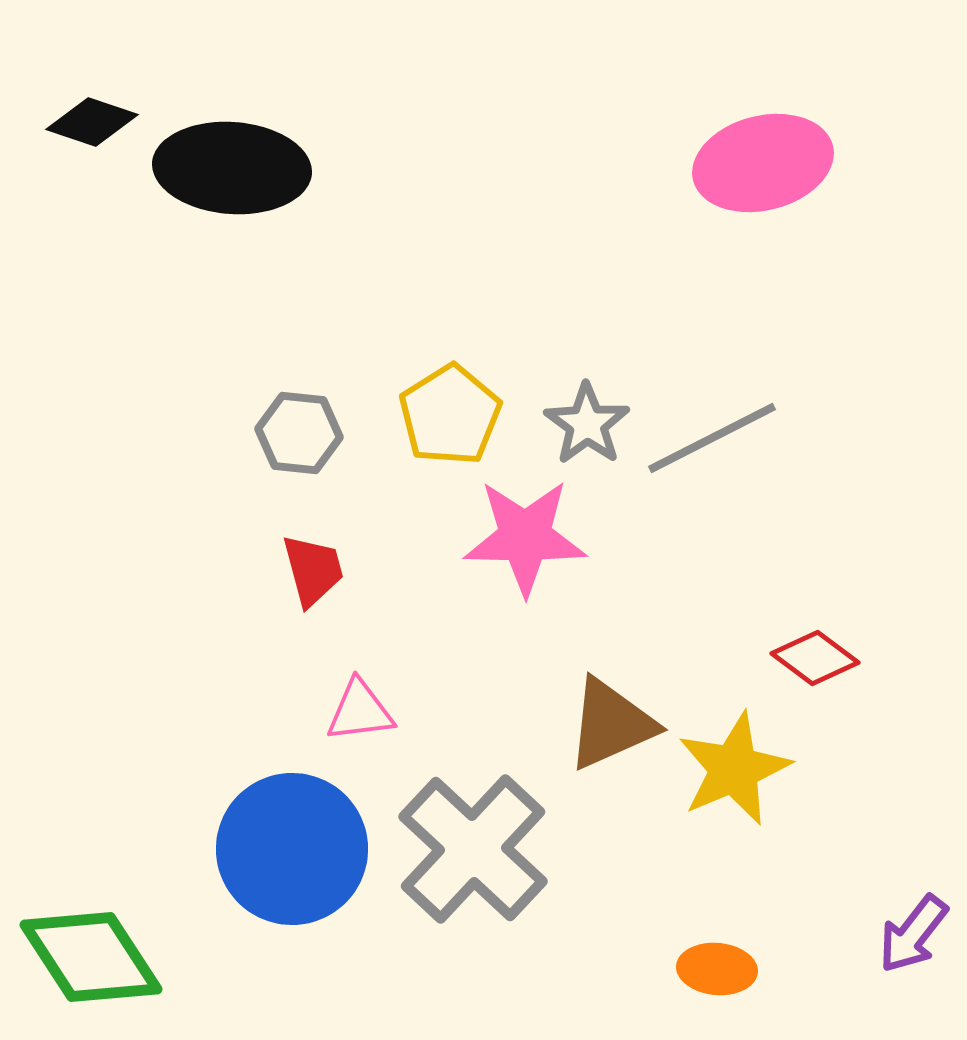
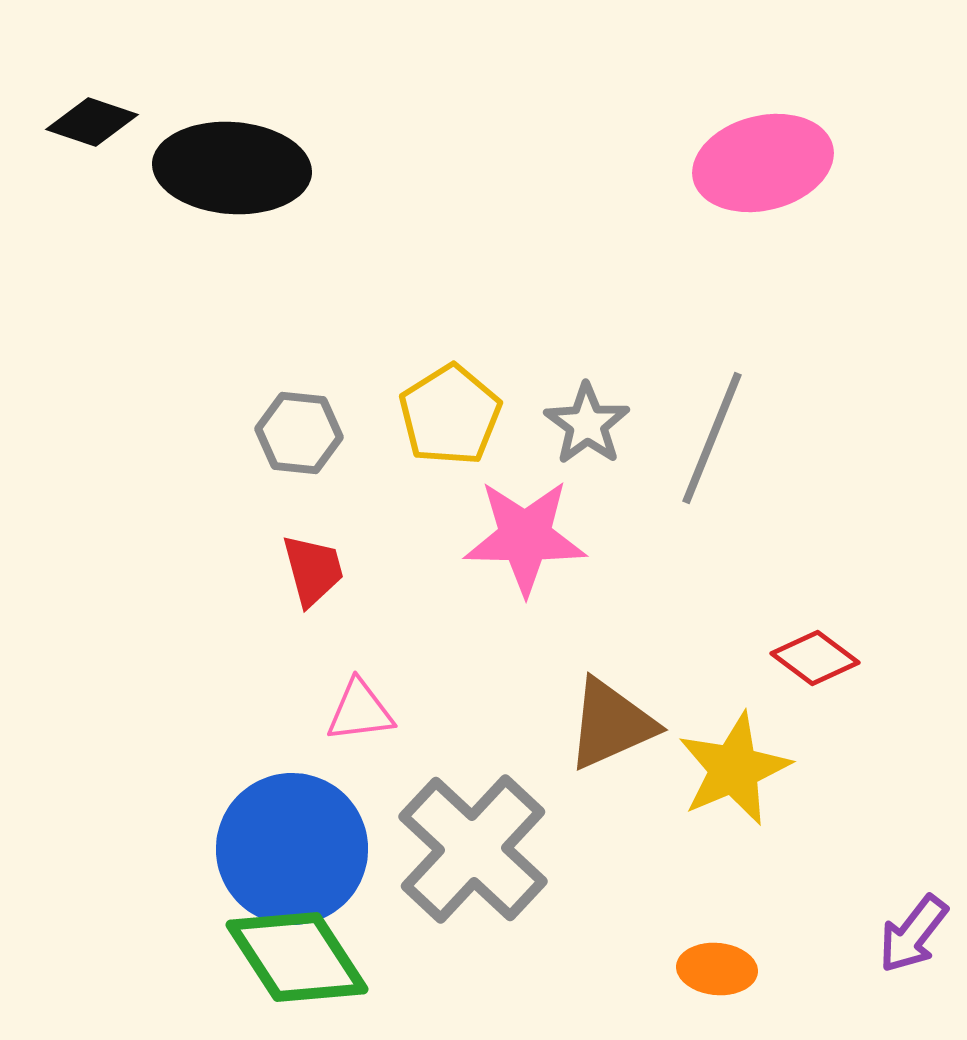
gray line: rotated 41 degrees counterclockwise
green diamond: moved 206 px right
